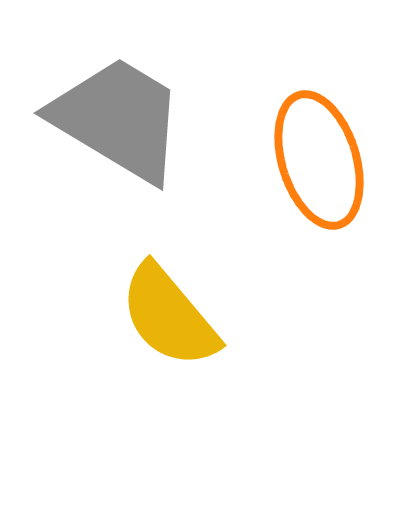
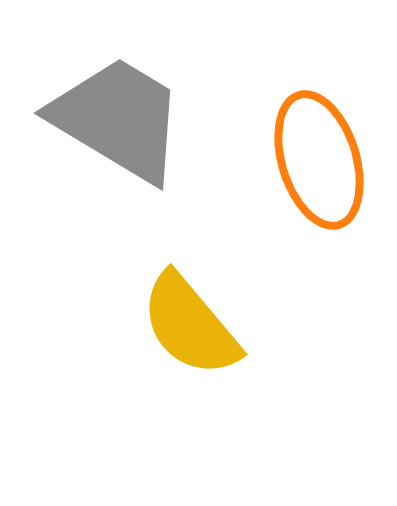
yellow semicircle: moved 21 px right, 9 px down
